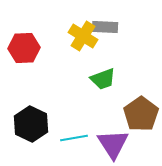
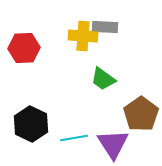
yellow cross: rotated 28 degrees counterclockwise
green trapezoid: rotated 56 degrees clockwise
